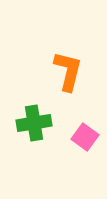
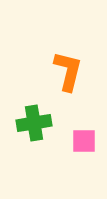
pink square: moved 1 px left, 4 px down; rotated 36 degrees counterclockwise
